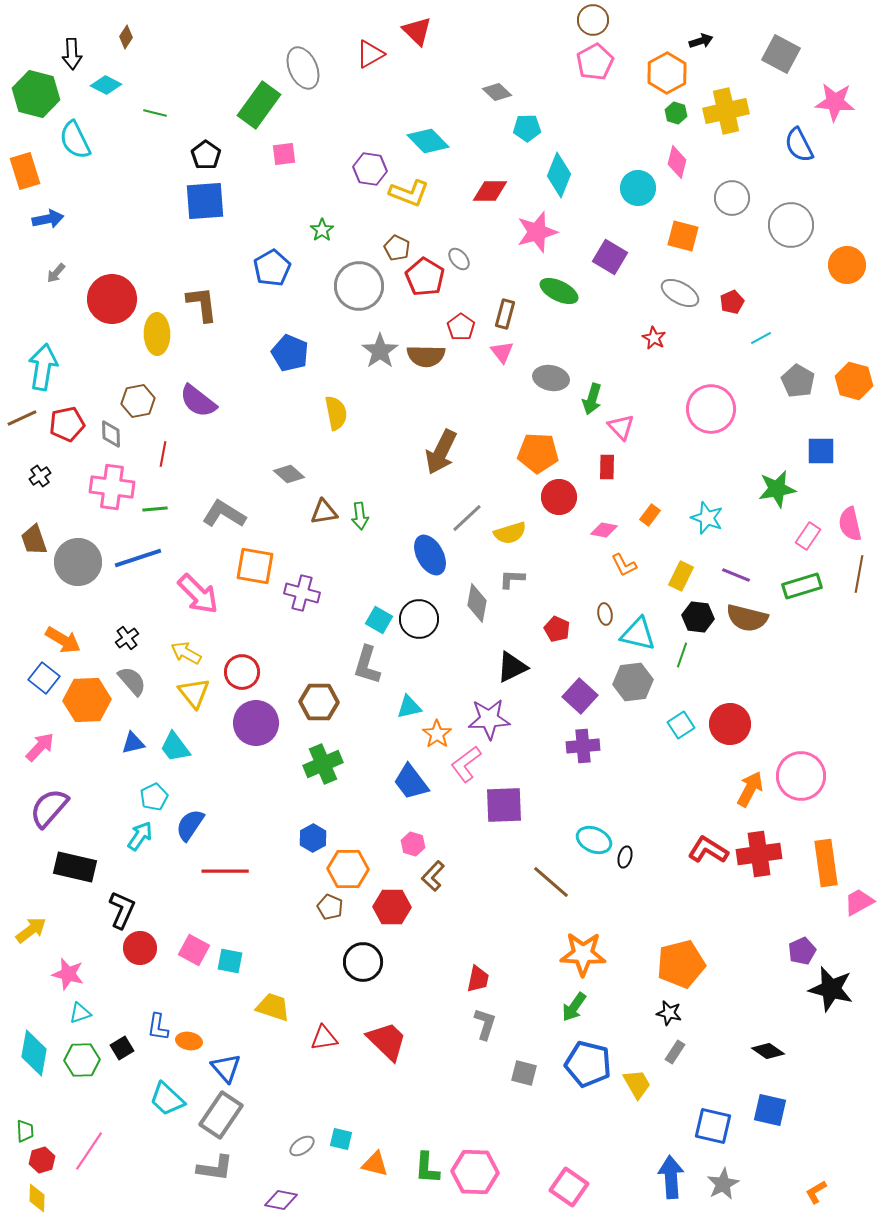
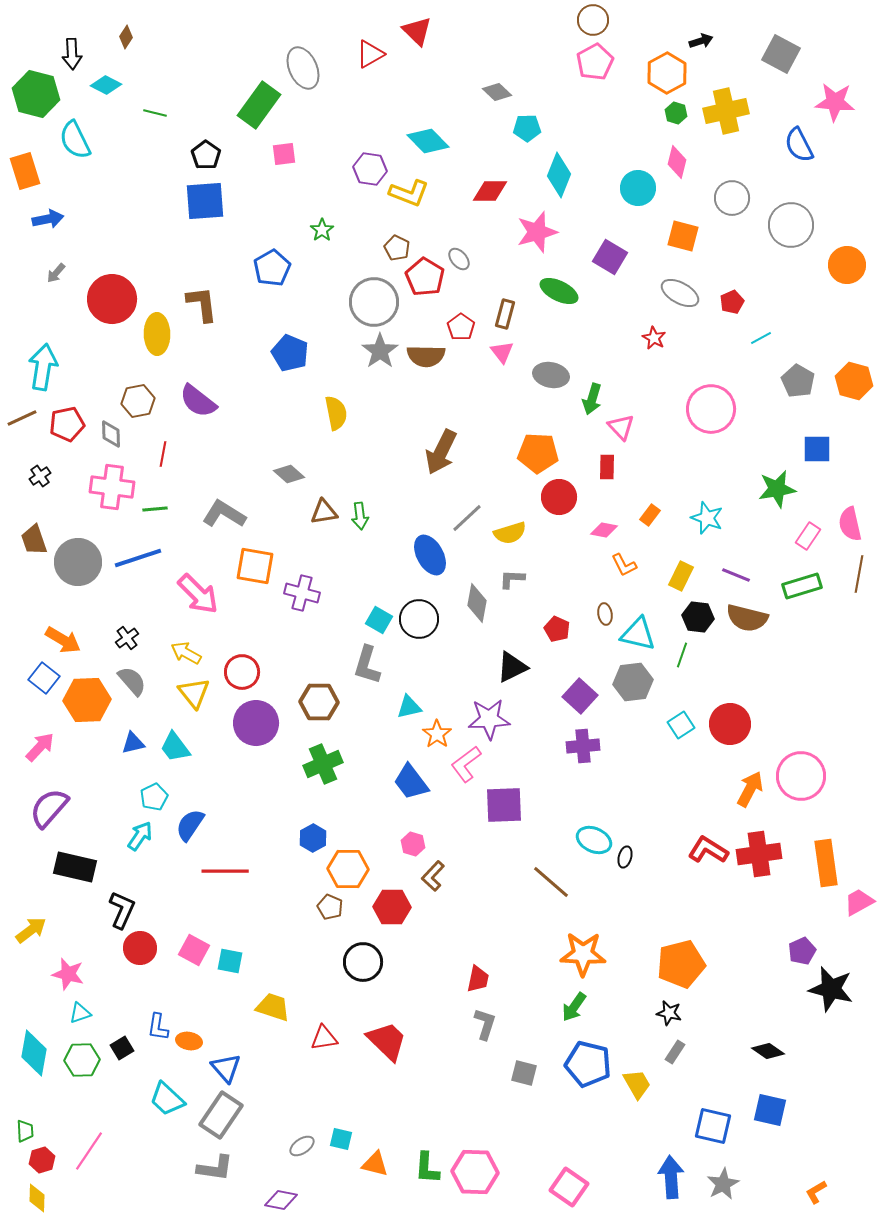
gray circle at (359, 286): moved 15 px right, 16 px down
gray ellipse at (551, 378): moved 3 px up
blue square at (821, 451): moved 4 px left, 2 px up
